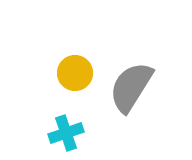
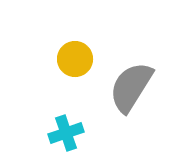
yellow circle: moved 14 px up
